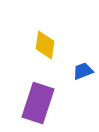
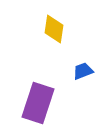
yellow diamond: moved 9 px right, 16 px up
